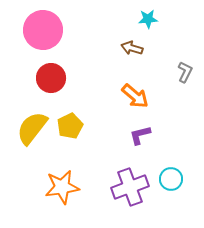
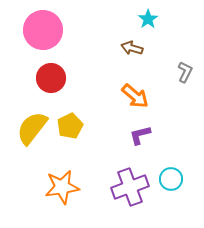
cyan star: rotated 30 degrees counterclockwise
